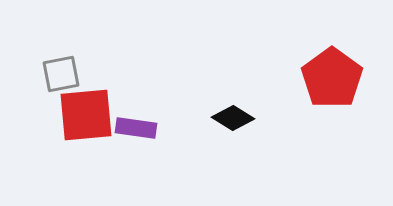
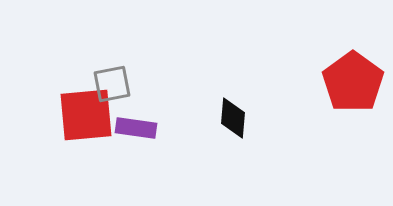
gray square: moved 51 px right, 10 px down
red pentagon: moved 21 px right, 4 px down
black diamond: rotated 63 degrees clockwise
